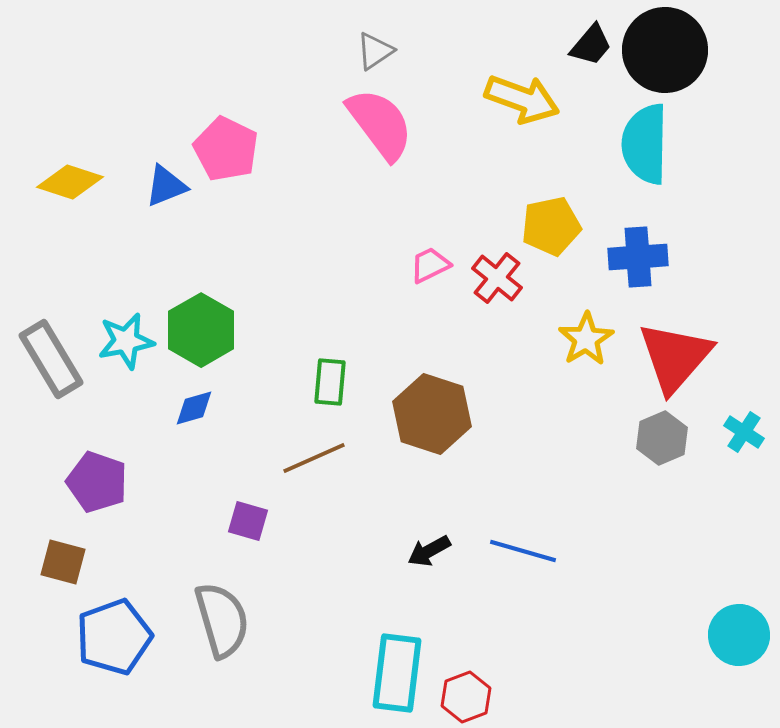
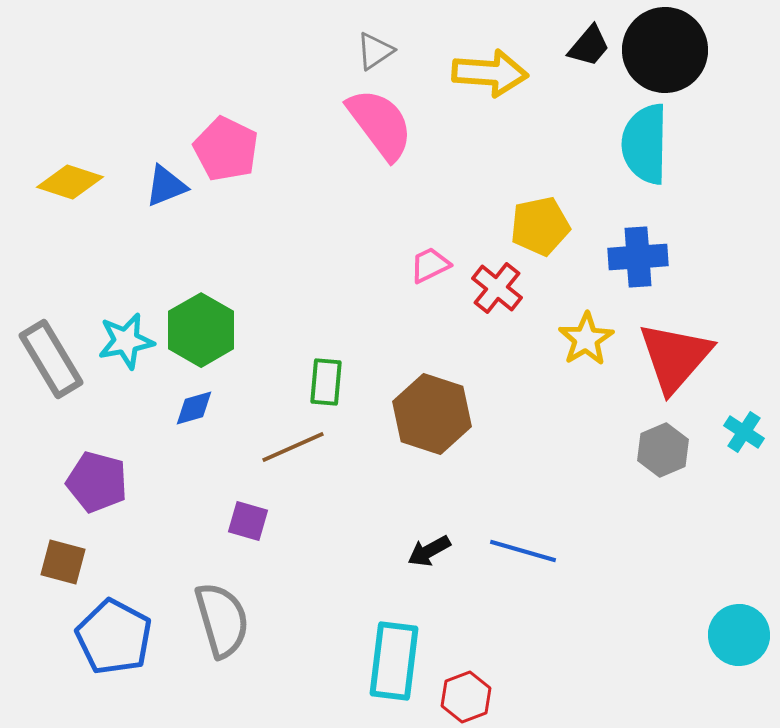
black trapezoid: moved 2 px left, 1 px down
yellow arrow: moved 32 px left, 26 px up; rotated 16 degrees counterclockwise
yellow pentagon: moved 11 px left
red cross: moved 10 px down
green rectangle: moved 4 px left
gray hexagon: moved 1 px right, 12 px down
brown line: moved 21 px left, 11 px up
purple pentagon: rotated 4 degrees counterclockwise
blue pentagon: rotated 24 degrees counterclockwise
cyan rectangle: moved 3 px left, 12 px up
